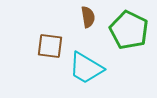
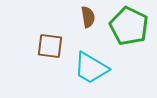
green pentagon: moved 4 px up
cyan trapezoid: moved 5 px right
